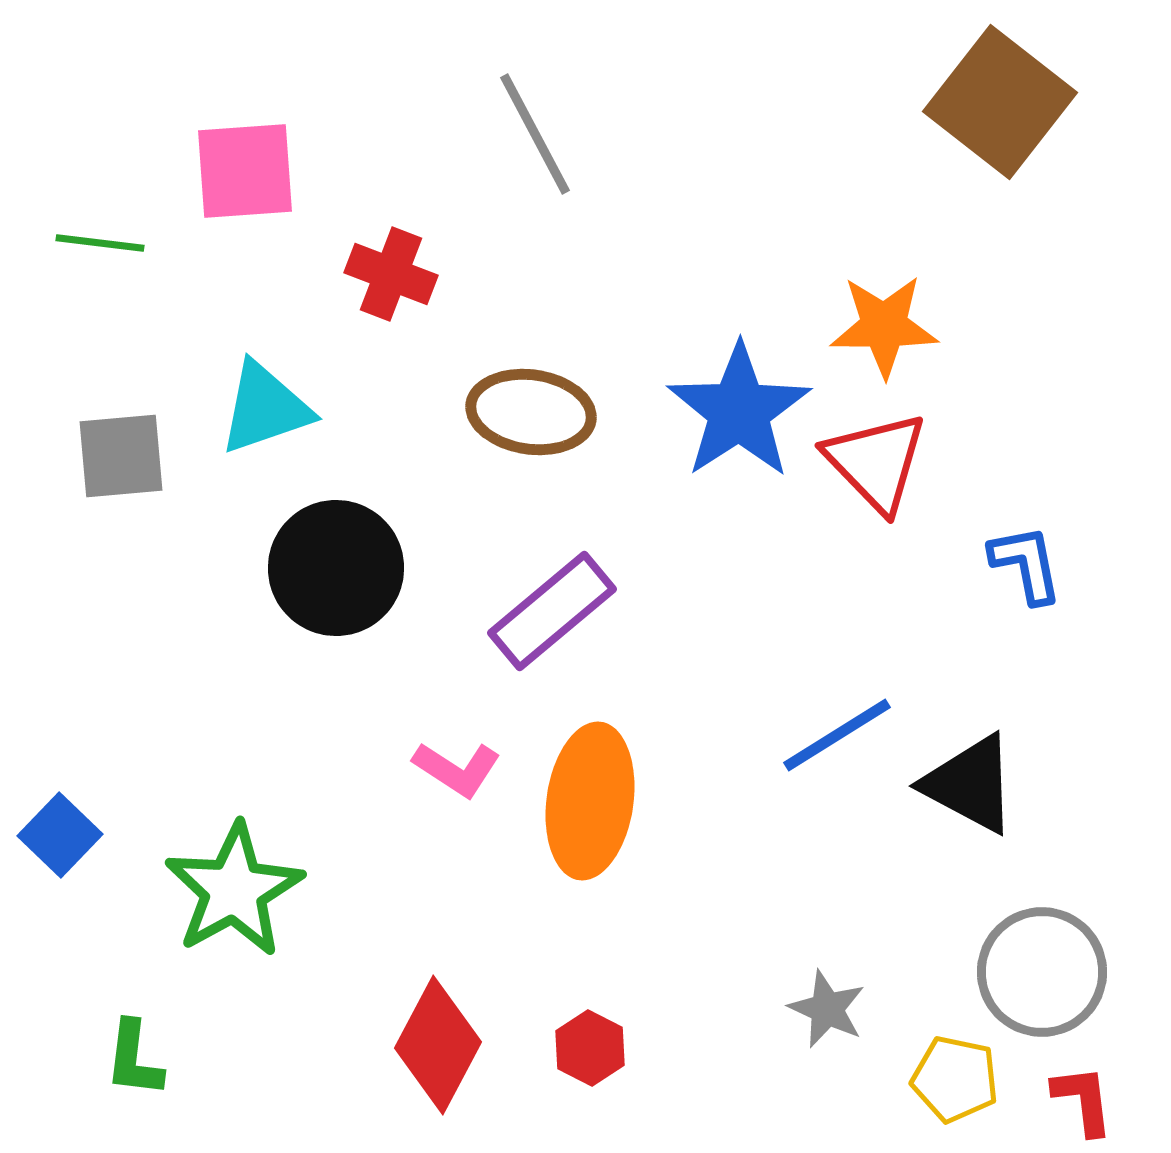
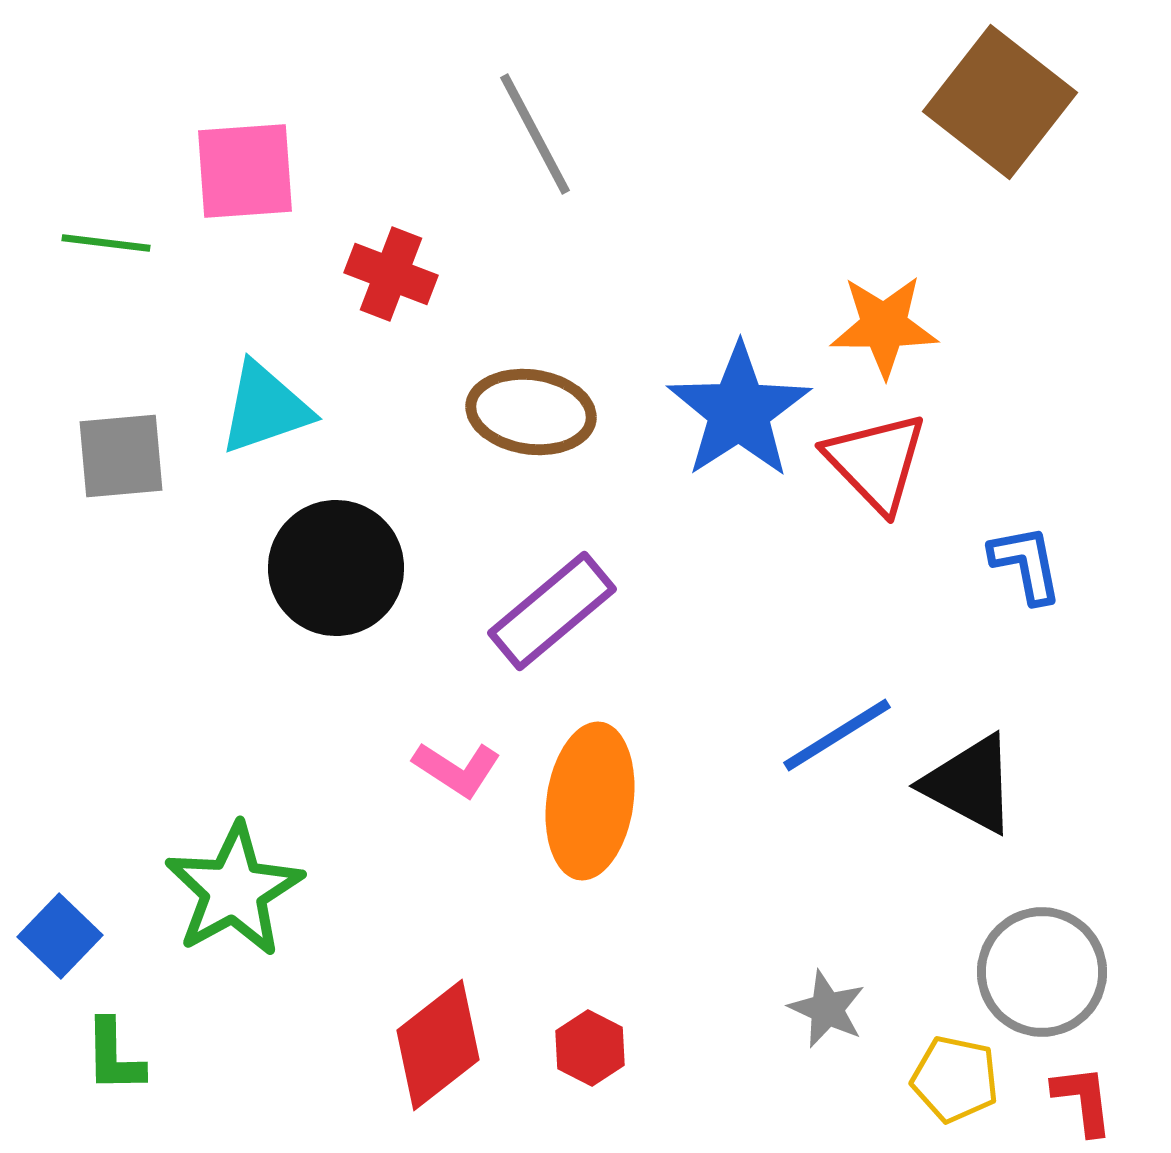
green line: moved 6 px right
blue square: moved 101 px down
red diamond: rotated 24 degrees clockwise
green L-shape: moved 20 px left, 3 px up; rotated 8 degrees counterclockwise
